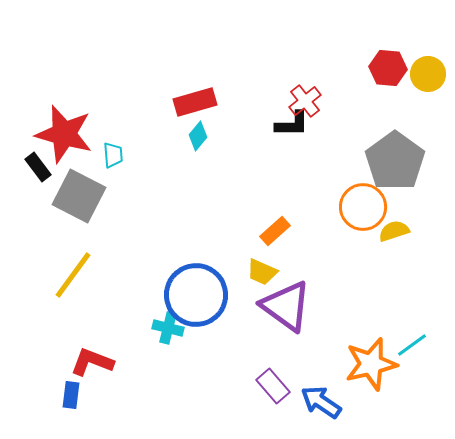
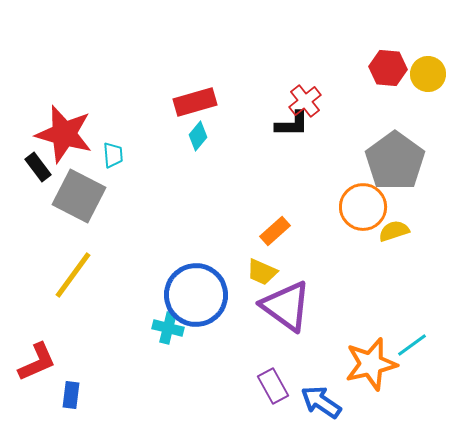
red L-shape: moved 55 px left; rotated 135 degrees clockwise
purple rectangle: rotated 12 degrees clockwise
